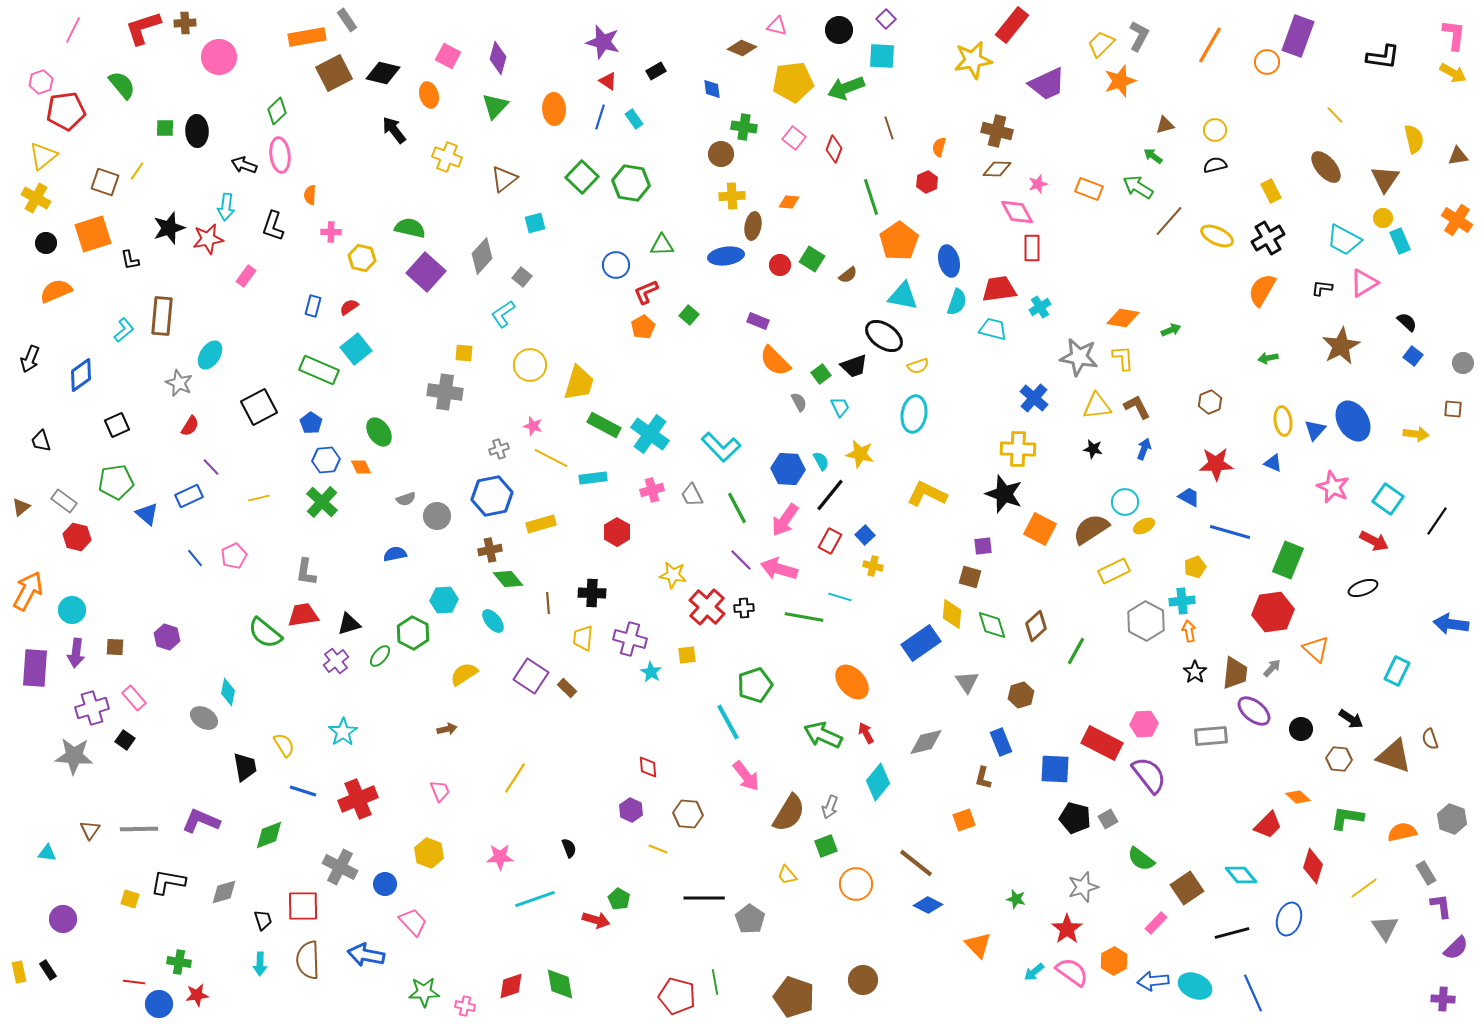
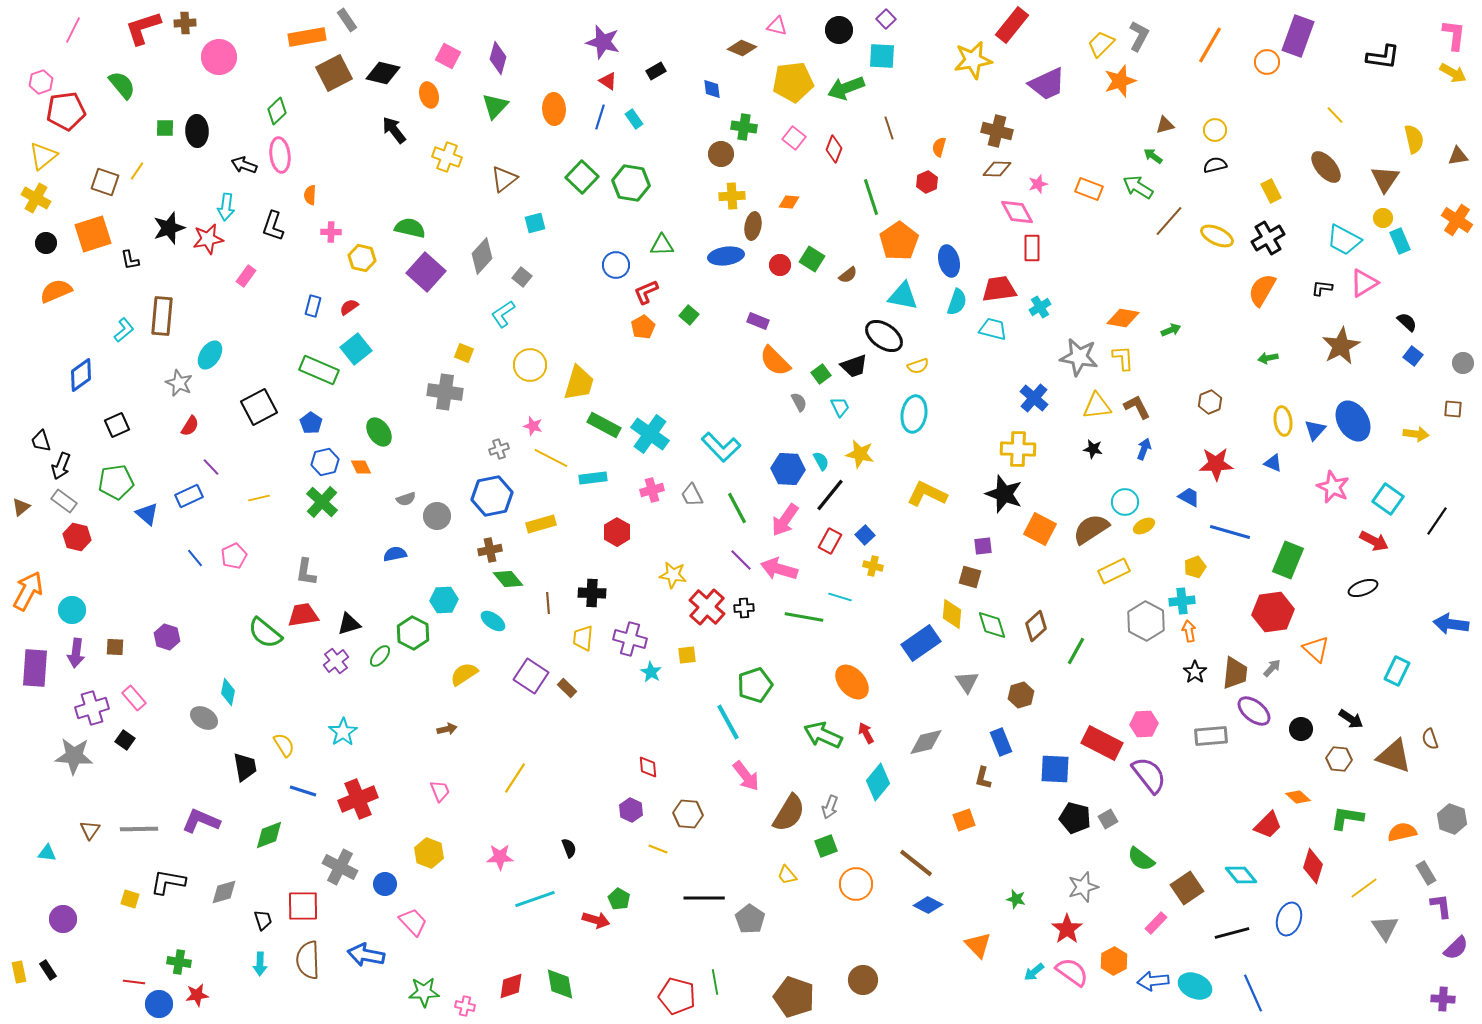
yellow square at (464, 353): rotated 18 degrees clockwise
black arrow at (30, 359): moved 31 px right, 107 px down
blue hexagon at (326, 460): moved 1 px left, 2 px down; rotated 8 degrees counterclockwise
cyan ellipse at (493, 621): rotated 15 degrees counterclockwise
